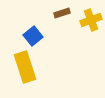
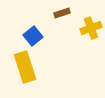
yellow cross: moved 8 px down
